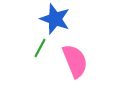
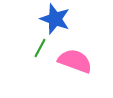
pink semicircle: rotated 48 degrees counterclockwise
